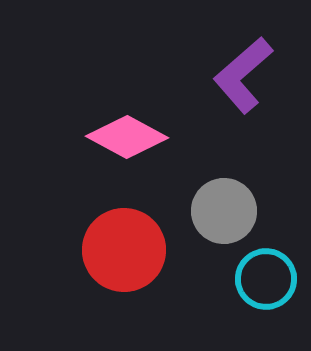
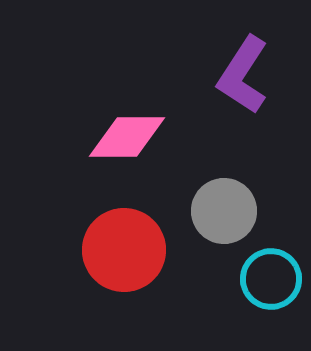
purple L-shape: rotated 16 degrees counterclockwise
pink diamond: rotated 28 degrees counterclockwise
cyan circle: moved 5 px right
